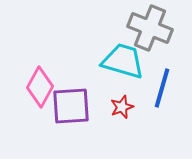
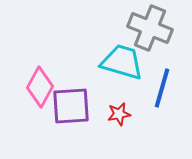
cyan trapezoid: moved 1 px left, 1 px down
red star: moved 3 px left, 7 px down; rotated 10 degrees clockwise
